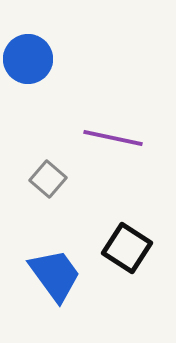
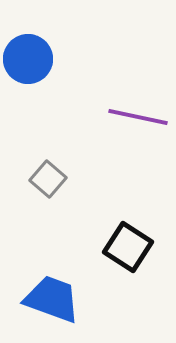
purple line: moved 25 px right, 21 px up
black square: moved 1 px right, 1 px up
blue trapezoid: moved 3 px left, 24 px down; rotated 34 degrees counterclockwise
